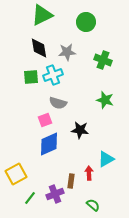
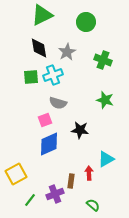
gray star: rotated 24 degrees counterclockwise
green line: moved 2 px down
